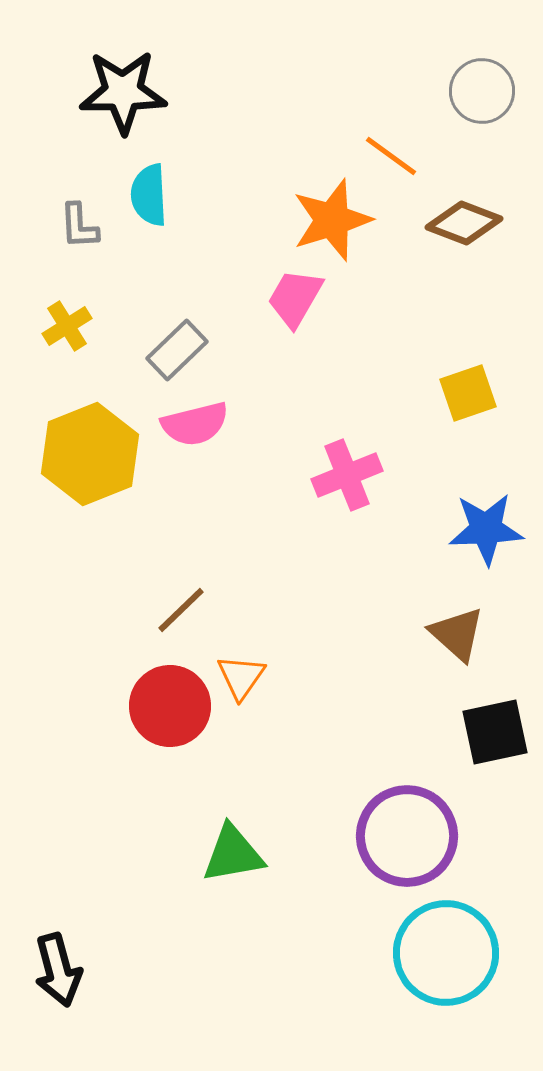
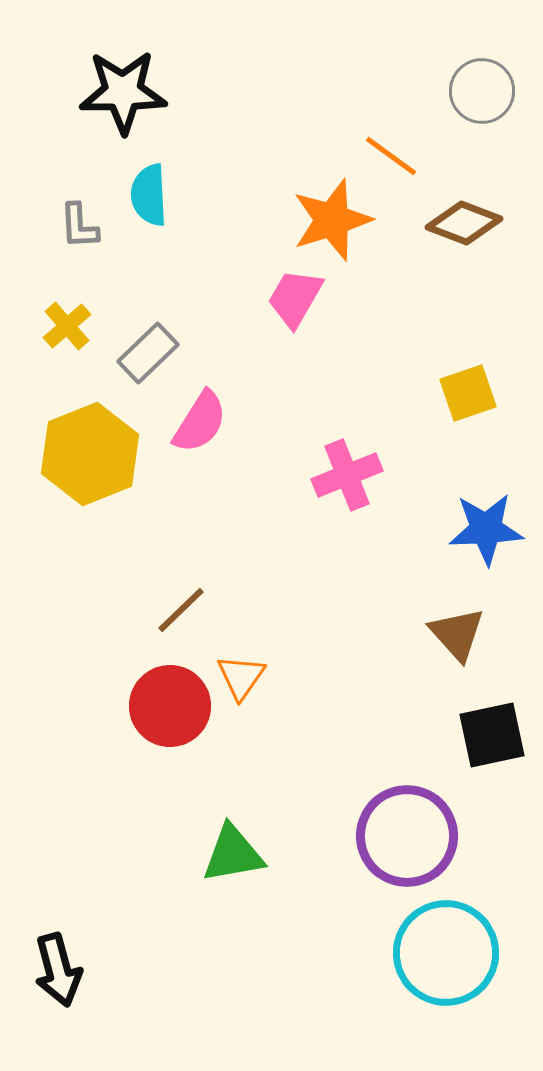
yellow cross: rotated 9 degrees counterclockwise
gray rectangle: moved 29 px left, 3 px down
pink semicircle: moved 5 px right, 2 px up; rotated 44 degrees counterclockwise
brown triangle: rotated 6 degrees clockwise
black square: moved 3 px left, 3 px down
